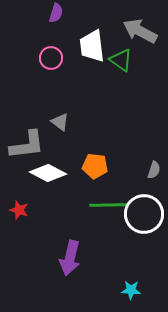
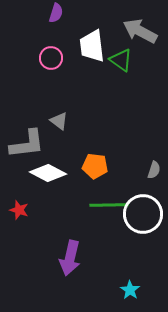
gray triangle: moved 1 px left, 1 px up
gray L-shape: moved 1 px up
white circle: moved 1 px left
cyan star: moved 1 px left; rotated 30 degrees clockwise
